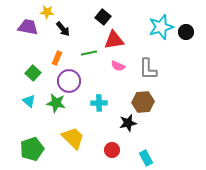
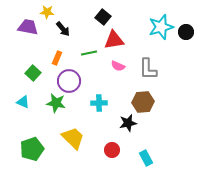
cyan triangle: moved 6 px left, 1 px down; rotated 16 degrees counterclockwise
